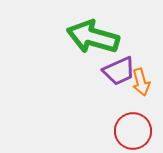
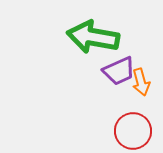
green arrow: rotated 6 degrees counterclockwise
